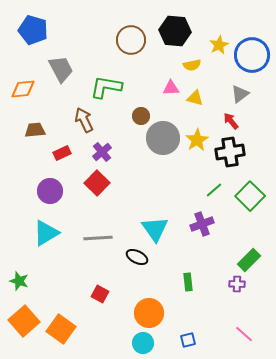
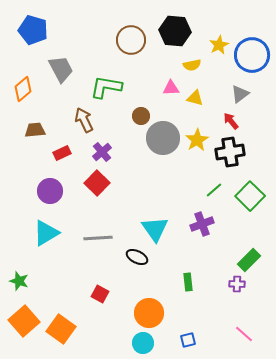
orange diamond at (23, 89): rotated 35 degrees counterclockwise
